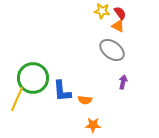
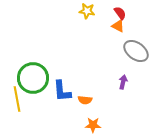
yellow star: moved 15 px left
gray ellipse: moved 24 px right, 1 px down
yellow line: rotated 35 degrees counterclockwise
